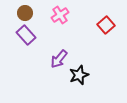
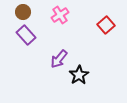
brown circle: moved 2 px left, 1 px up
black star: rotated 12 degrees counterclockwise
